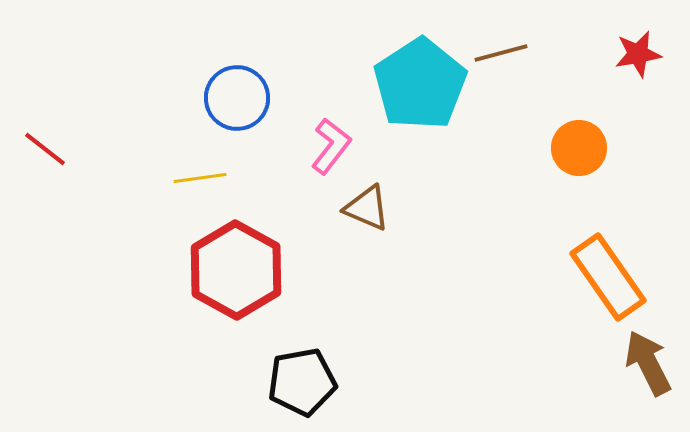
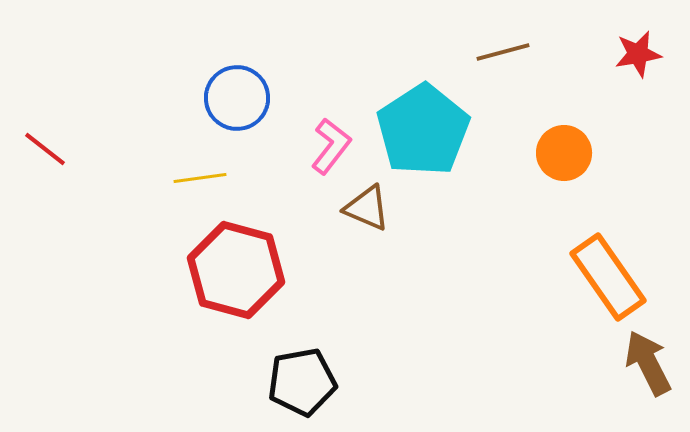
brown line: moved 2 px right, 1 px up
cyan pentagon: moved 3 px right, 46 px down
orange circle: moved 15 px left, 5 px down
red hexagon: rotated 14 degrees counterclockwise
